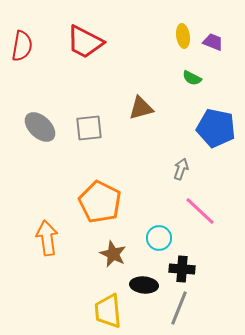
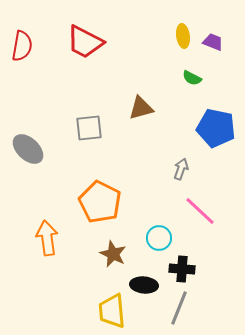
gray ellipse: moved 12 px left, 22 px down
yellow trapezoid: moved 4 px right
